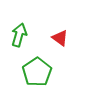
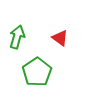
green arrow: moved 2 px left, 2 px down
